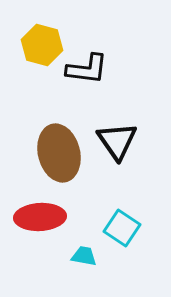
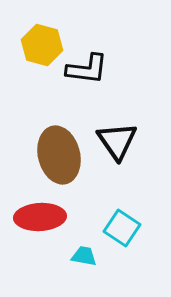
brown ellipse: moved 2 px down
